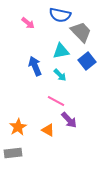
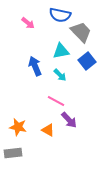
orange star: rotated 30 degrees counterclockwise
